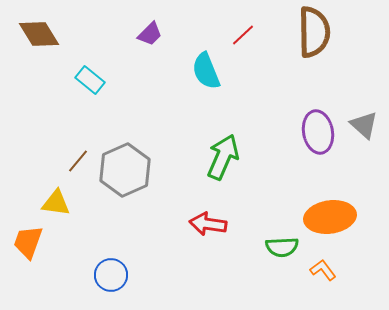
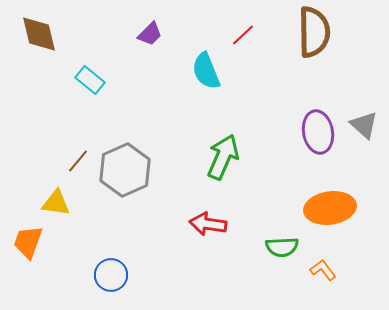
brown diamond: rotated 18 degrees clockwise
orange ellipse: moved 9 px up
